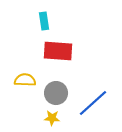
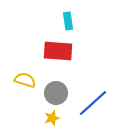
cyan rectangle: moved 24 px right
yellow semicircle: rotated 15 degrees clockwise
yellow star: rotated 21 degrees counterclockwise
